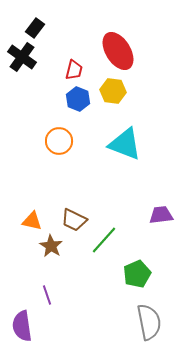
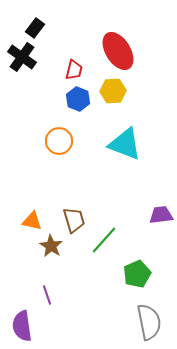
yellow hexagon: rotated 10 degrees counterclockwise
brown trapezoid: rotated 132 degrees counterclockwise
